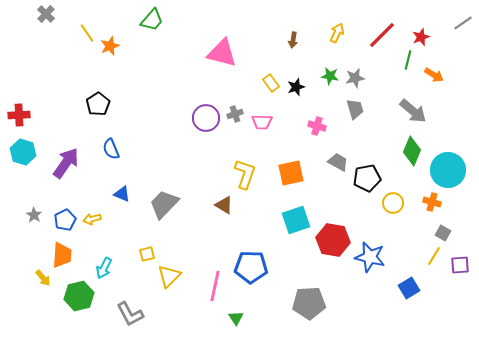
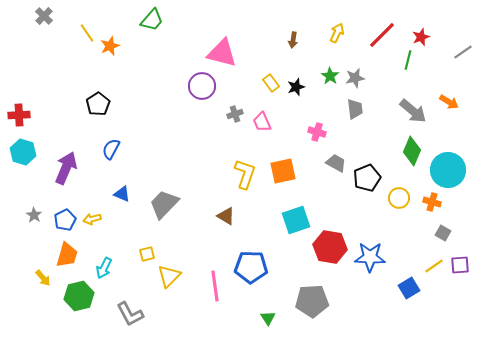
gray cross at (46, 14): moved 2 px left, 2 px down
gray line at (463, 23): moved 29 px down
orange arrow at (434, 75): moved 15 px right, 27 px down
green star at (330, 76): rotated 24 degrees clockwise
gray trapezoid at (355, 109): rotated 10 degrees clockwise
purple circle at (206, 118): moved 4 px left, 32 px up
pink trapezoid at (262, 122): rotated 65 degrees clockwise
pink cross at (317, 126): moved 6 px down
blue semicircle at (111, 149): rotated 50 degrees clockwise
gray trapezoid at (338, 162): moved 2 px left, 1 px down
purple arrow at (66, 163): moved 5 px down; rotated 12 degrees counterclockwise
orange square at (291, 173): moved 8 px left, 2 px up
black pentagon at (367, 178): rotated 12 degrees counterclockwise
yellow circle at (393, 203): moved 6 px right, 5 px up
brown triangle at (224, 205): moved 2 px right, 11 px down
red hexagon at (333, 240): moved 3 px left, 7 px down
orange trapezoid at (62, 255): moved 5 px right; rotated 12 degrees clockwise
yellow line at (434, 256): moved 10 px down; rotated 24 degrees clockwise
blue star at (370, 257): rotated 12 degrees counterclockwise
pink line at (215, 286): rotated 20 degrees counterclockwise
gray pentagon at (309, 303): moved 3 px right, 2 px up
green triangle at (236, 318): moved 32 px right
